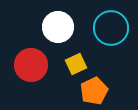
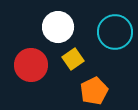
cyan circle: moved 4 px right, 4 px down
yellow square: moved 3 px left, 5 px up; rotated 10 degrees counterclockwise
